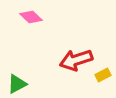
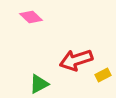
green triangle: moved 22 px right
